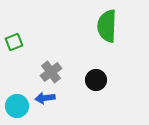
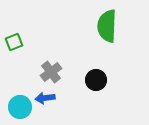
cyan circle: moved 3 px right, 1 px down
